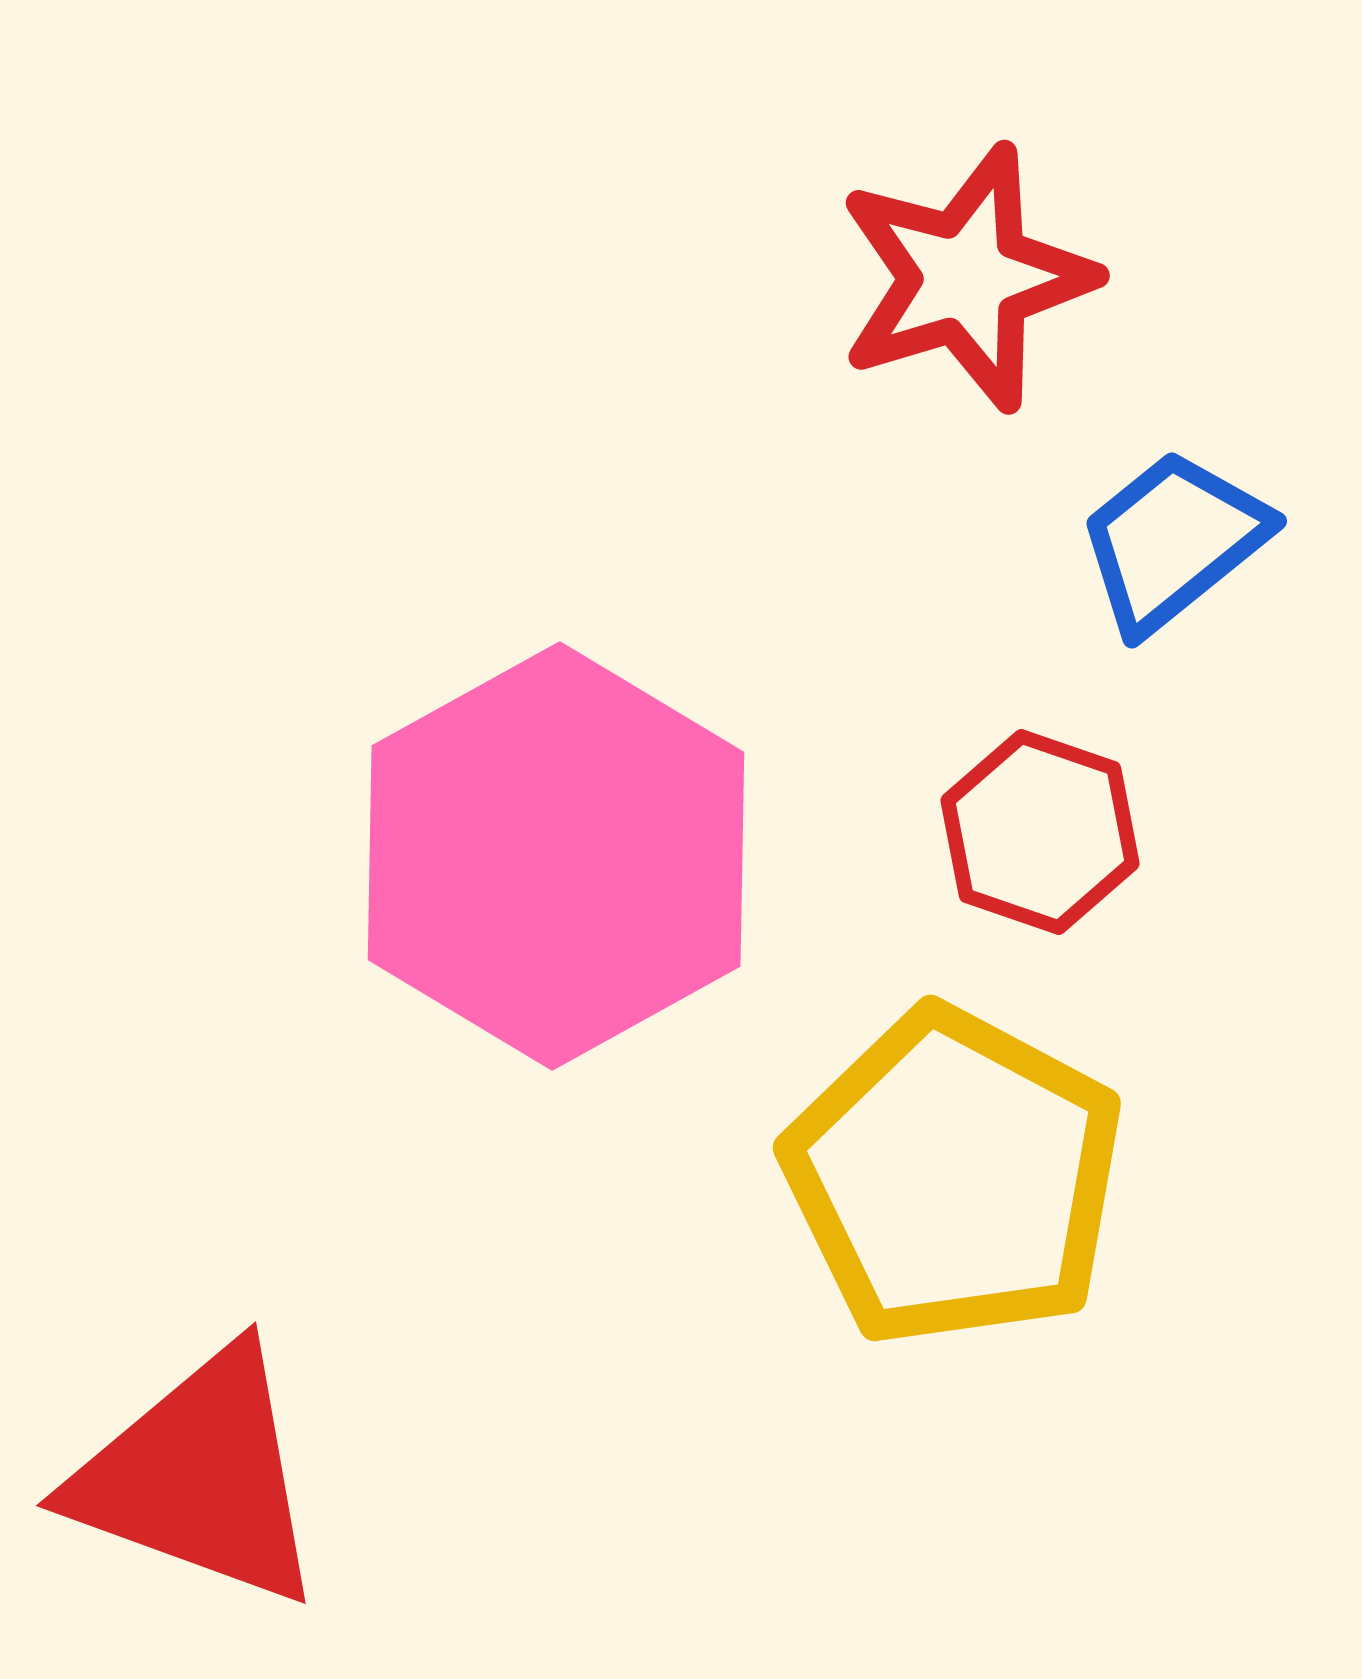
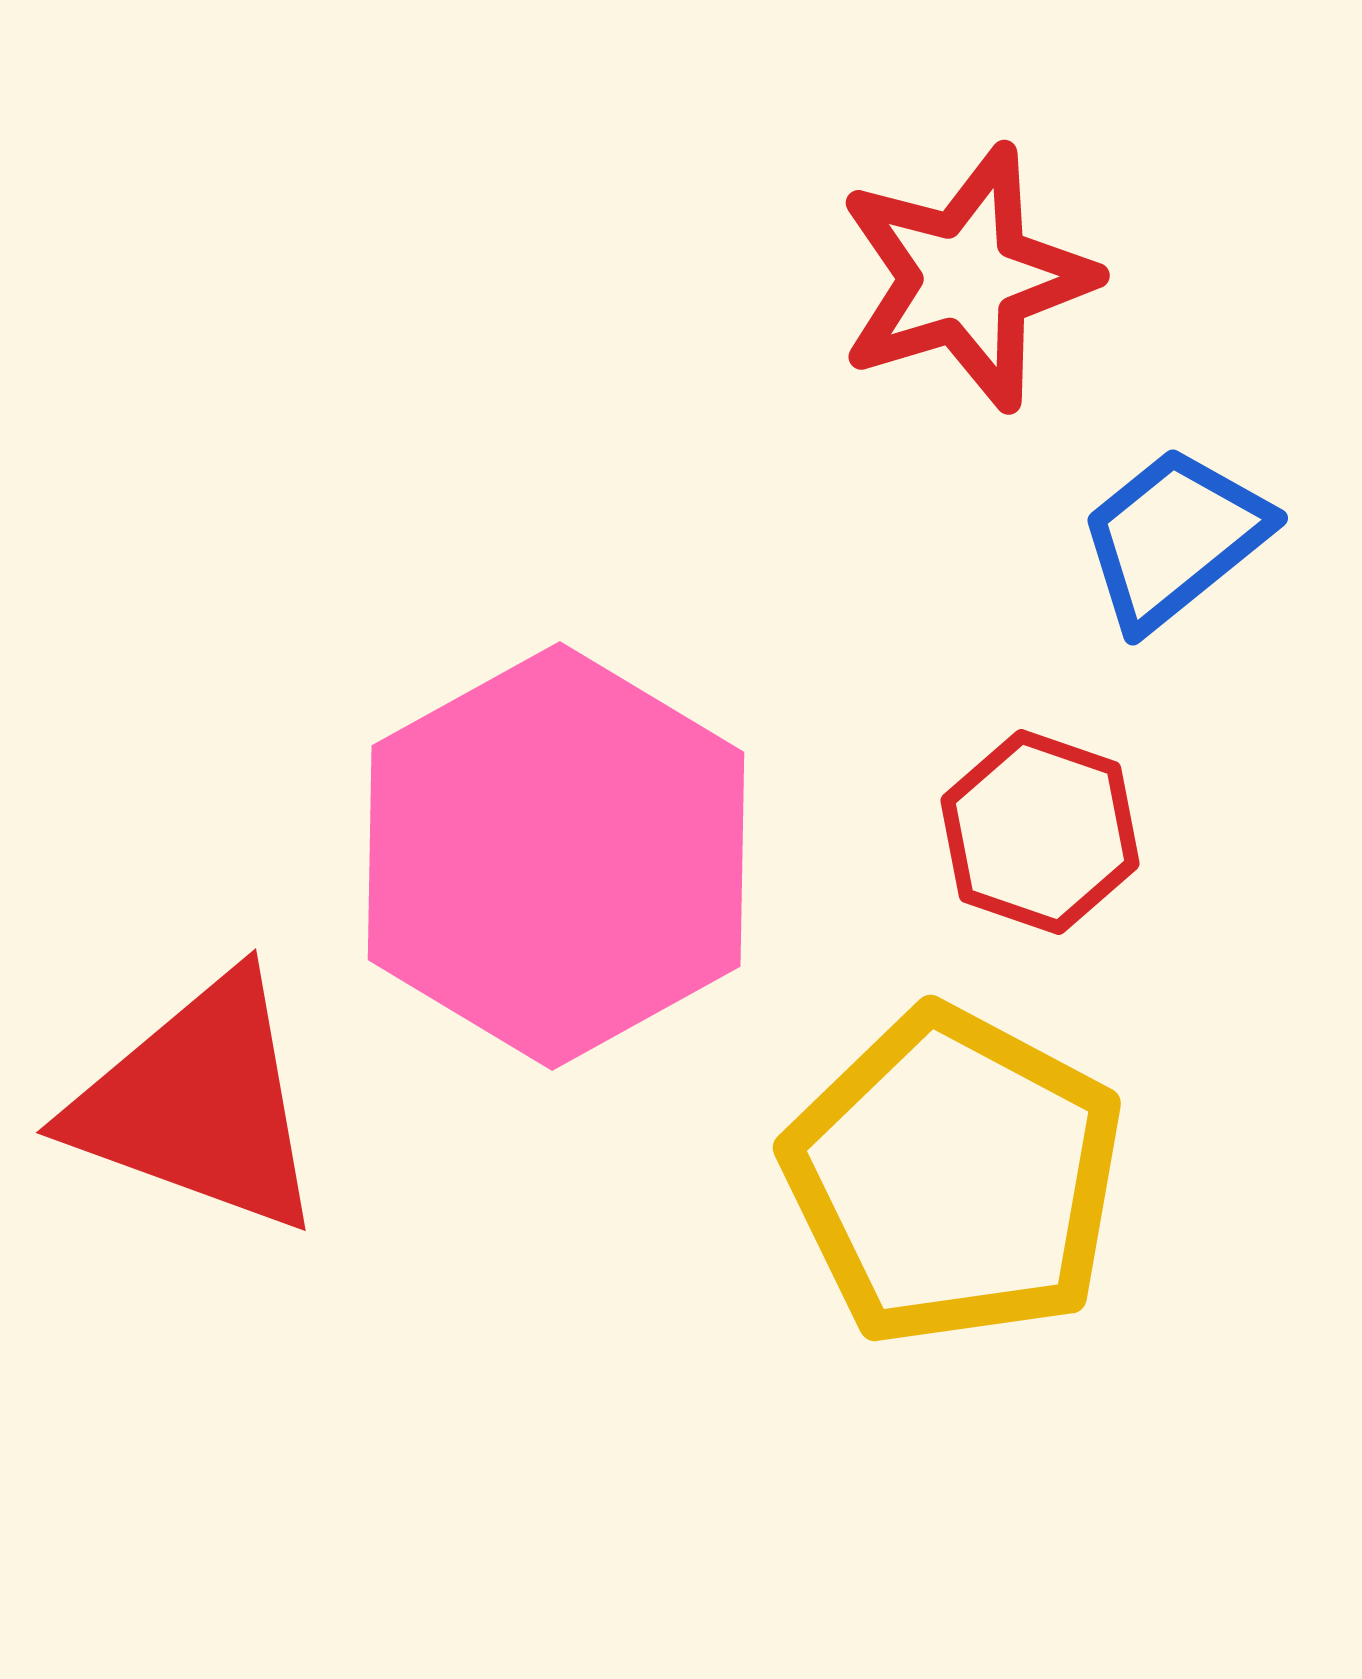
blue trapezoid: moved 1 px right, 3 px up
red triangle: moved 373 px up
